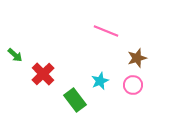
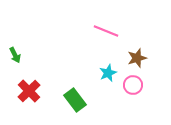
green arrow: rotated 21 degrees clockwise
red cross: moved 14 px left, 17 px down
cyan star: moved 8 px right, 8 px up
